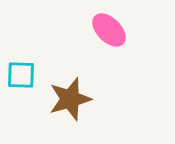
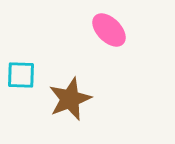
brown star: rotated 6 degrees counterclockwise
